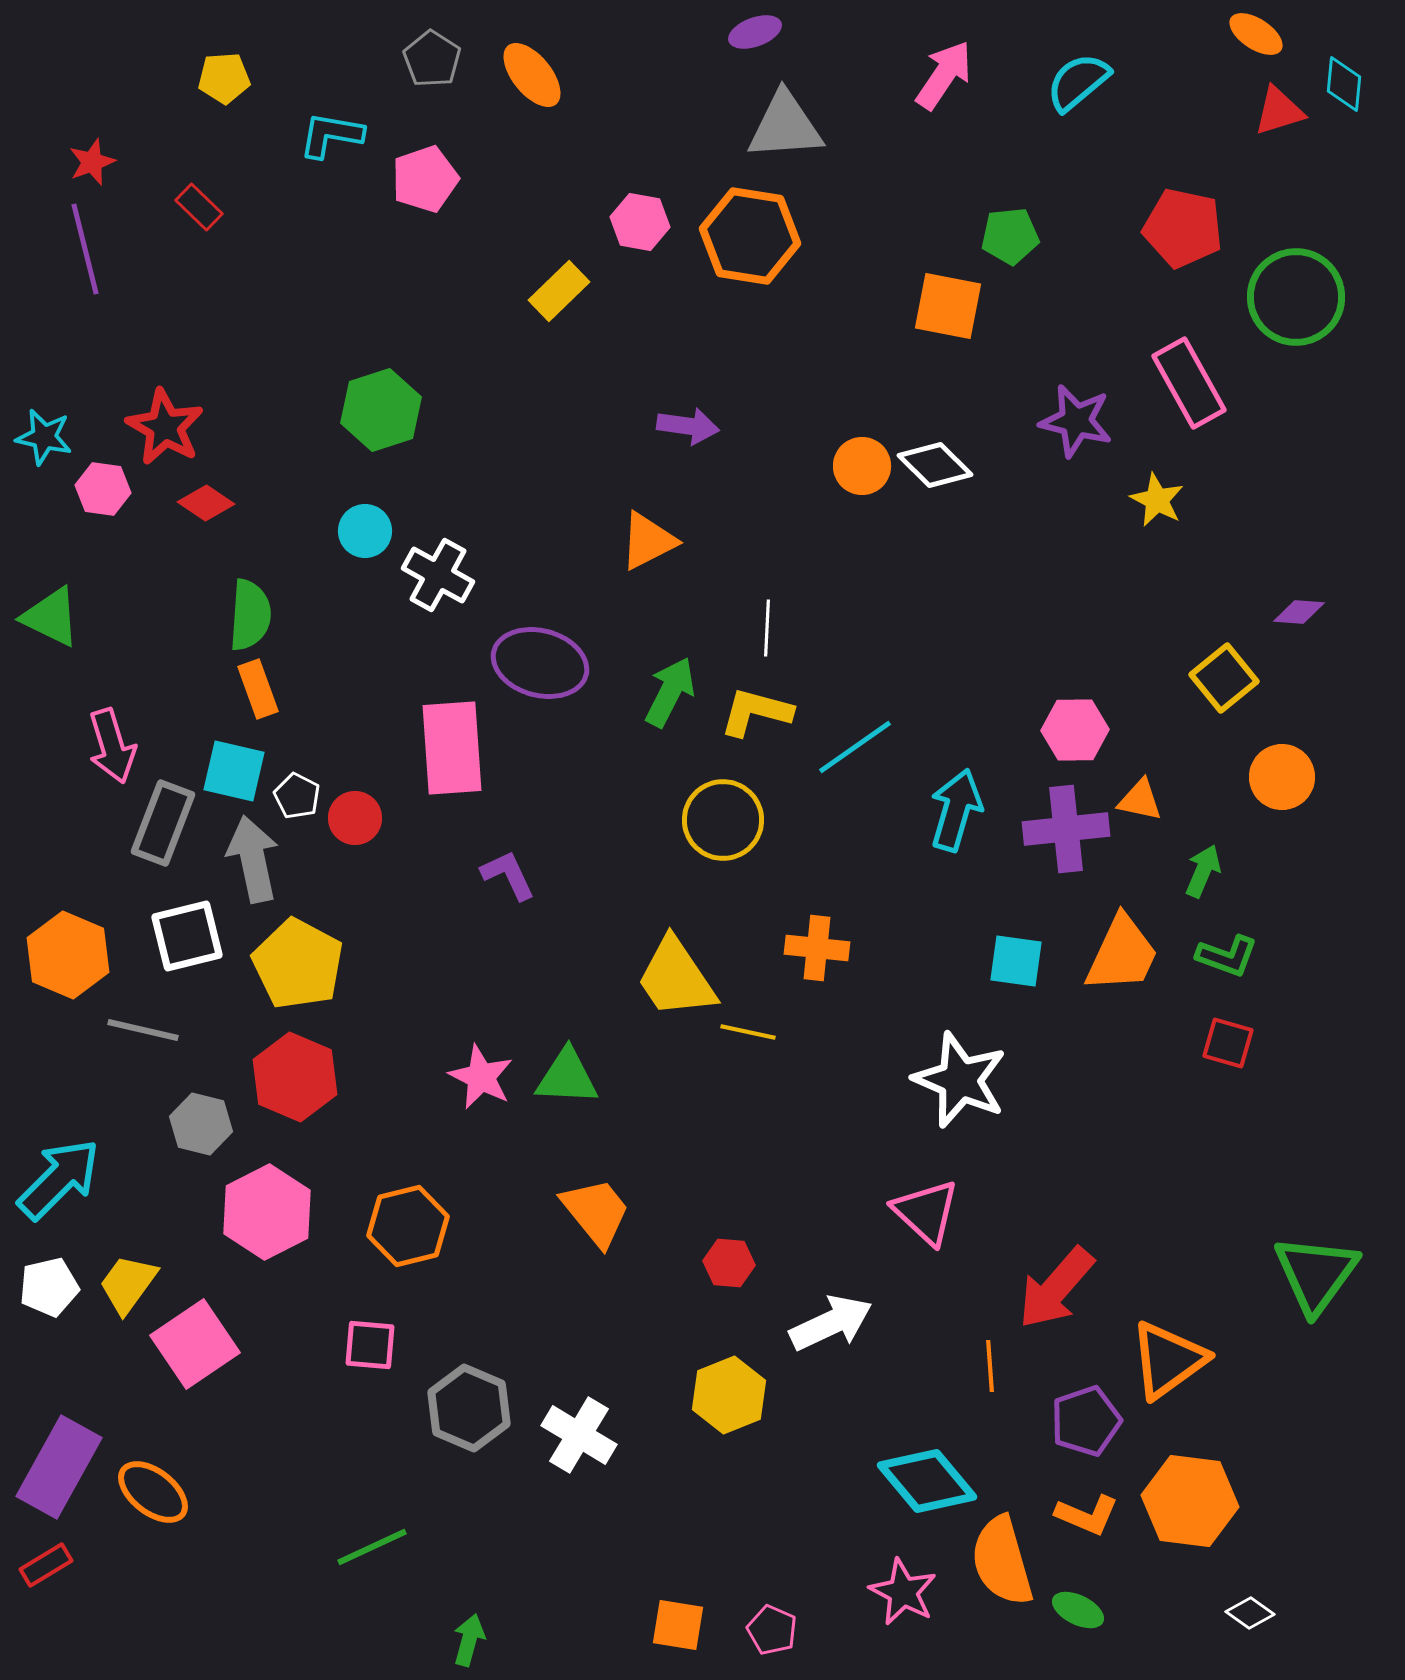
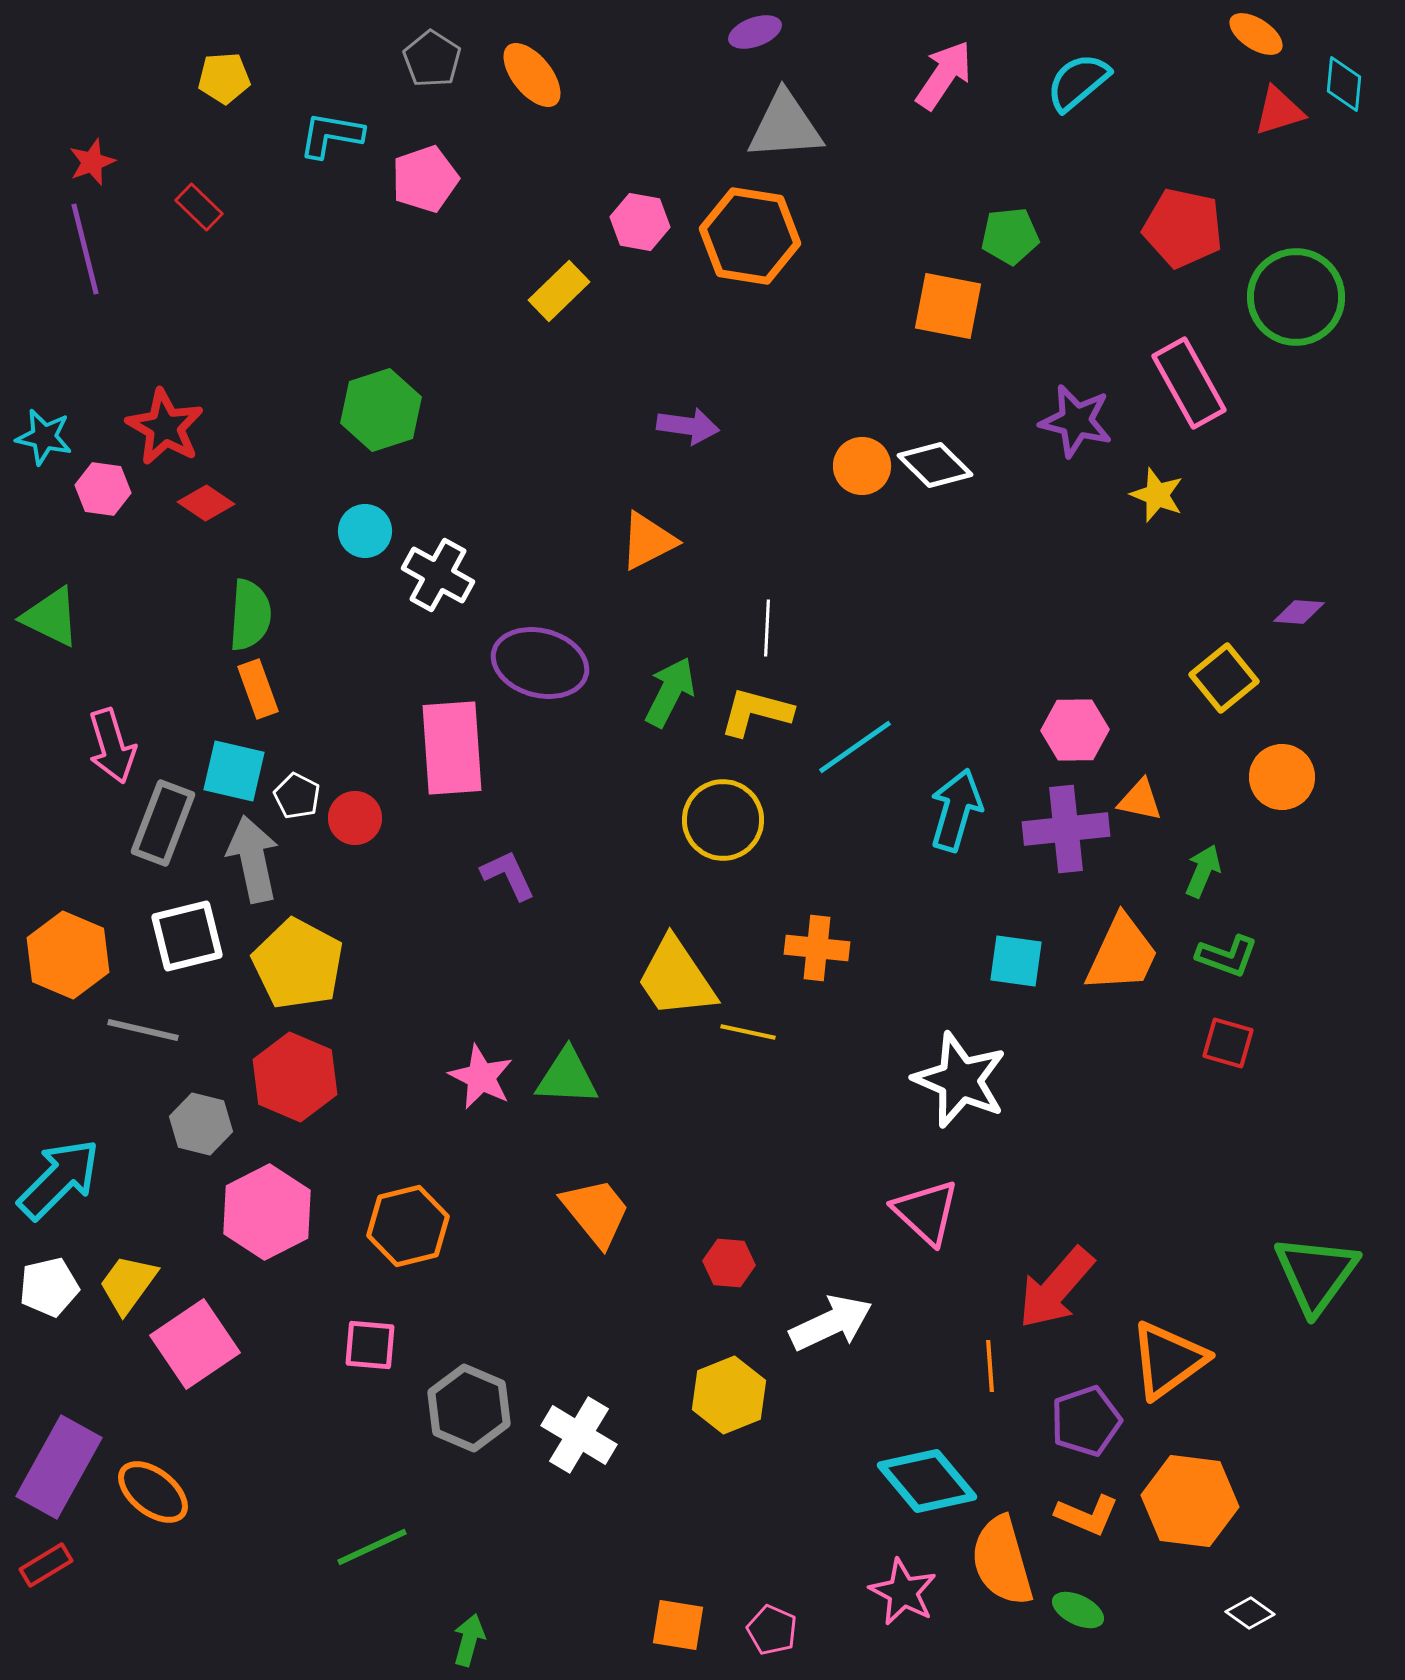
yellow star at (1157, 500): moved 5 px up; rotated 6 degrees counterclockwise
